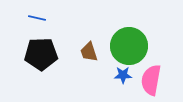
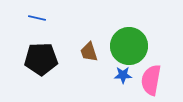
black pentagon: moved 5 px down
